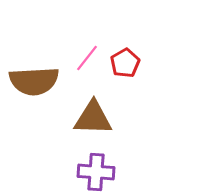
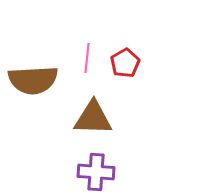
pink line: rotated 32 degrees counterclockwise
brown semicircle: moved 1 px left, 1 px up
